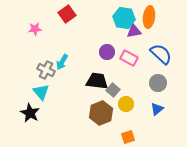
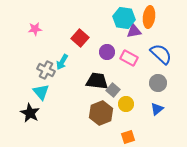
red square: moved 13 px right, 24 px down; rotated 12 degrees counterclockwise
